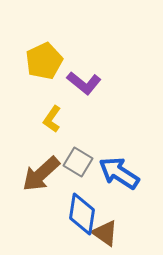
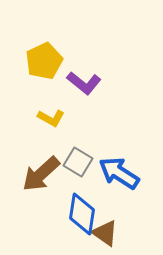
yellow L-shape: moved 1 px left, 1 px up; rotated 96 degrees counterclockwise
